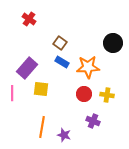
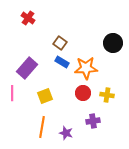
red cross: moved 1 px left, 1 px up
orange star: moved 2 px left, 1 px down
yellow square: moved 4 px right, 7 px down; rotated 28 degrees counterclockwise
red circle: moved 1 px left, 1 px up
purple cross: rotated 32 degrees counterclockwise
purple star: moved 2 px right, 2 px up
